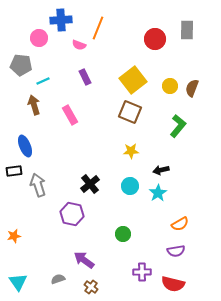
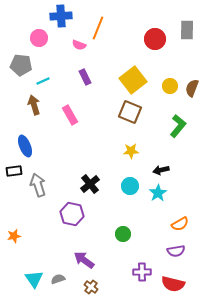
blue cross: moved 4 px up
cyan triangle: moved 16 px right, 3 px up
